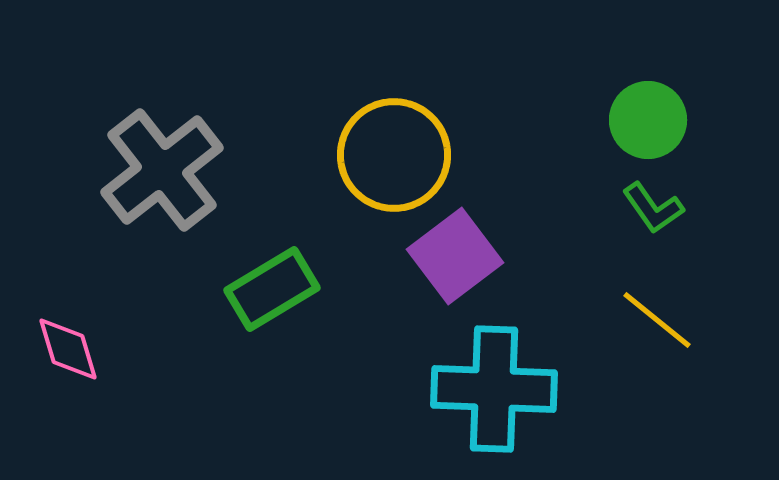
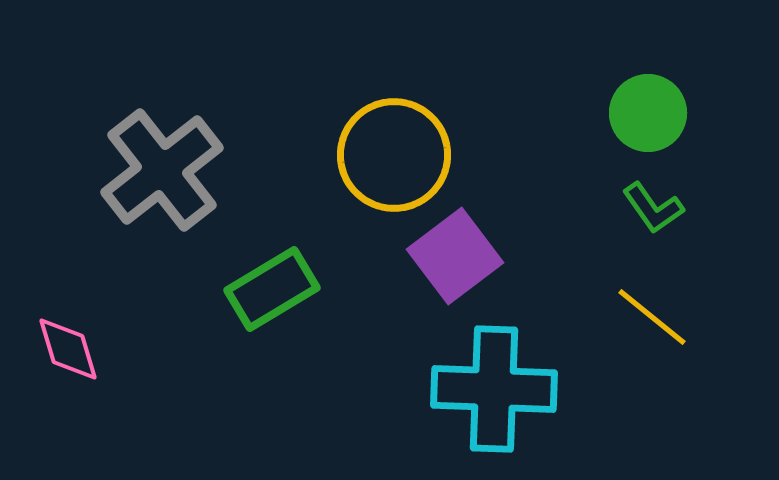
green circle: moved 7 px up
yellow line: moved 5 px left, 3 px up
